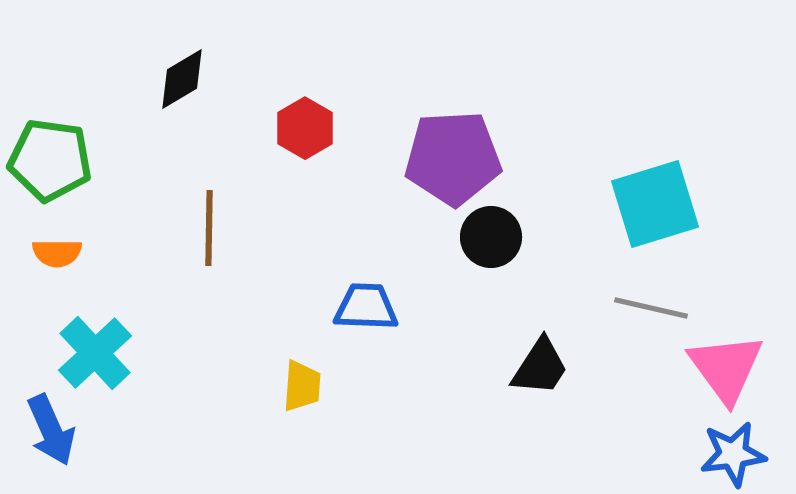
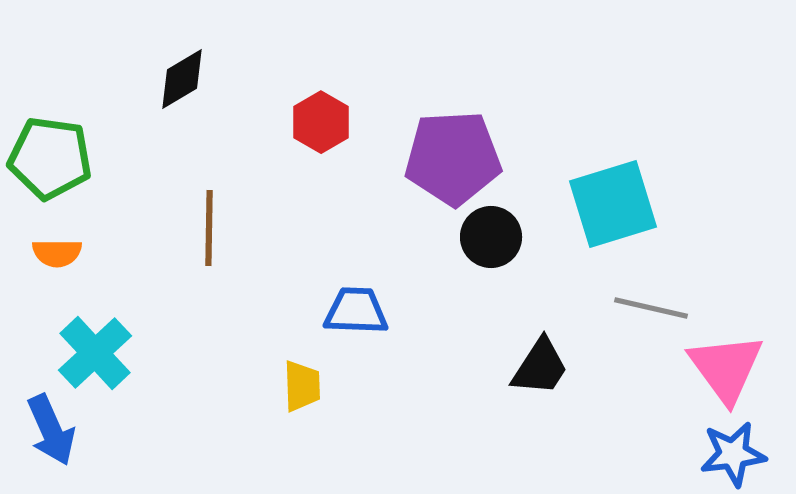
red hexagon: moved 16 px right, 6 px up
green pentagon: moved 2 px up
cyan square: moved 42 px left
blue trapezoid: moved 10 px left, 4 px down
yellow trapezoid: rotated 6 degrees counterclockwise
